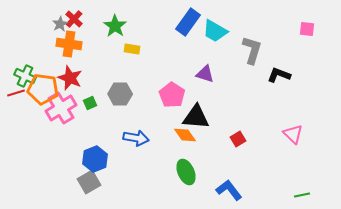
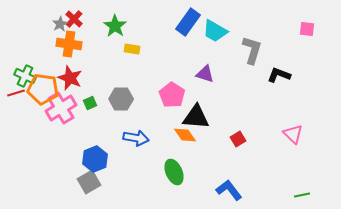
gray hexagon: moved 1 px right, 5 px down
green ellipse: moved 12 px left
